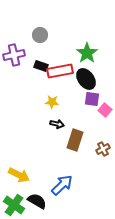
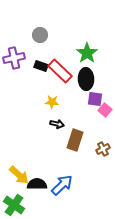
purple cross: moved 3 px down
red rectangle: rotated 55 degrees clockwise
black ellipse: rotated 35 degrees clockwise
purple square: moved 3 px right
yellow arrow: rotated 15 degrees clockwise
black semicircle: moved 17 px up; rotated 30 degrees counterclockwise
